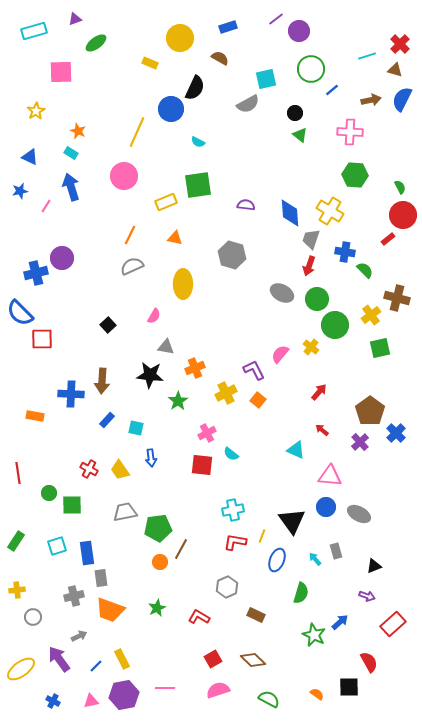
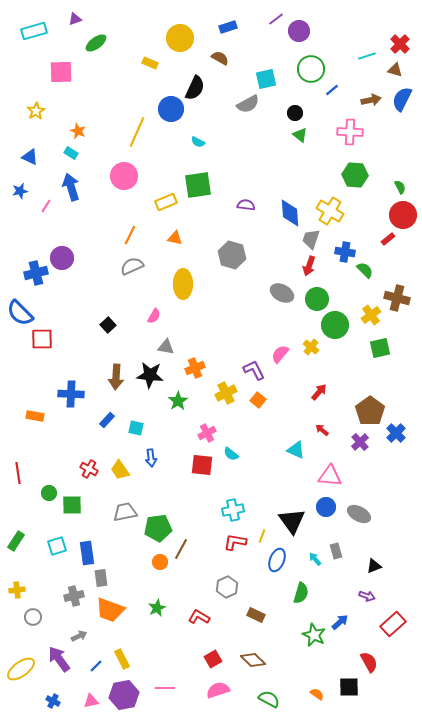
brown arrow at (102, 381): moved 14 px right, 4 px up
